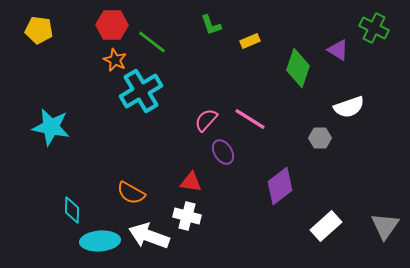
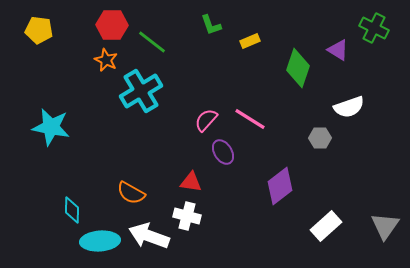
orange star: moved 9 px left
